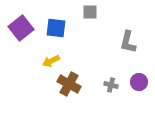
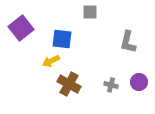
blue square: moved 6 px right, 11 px down
